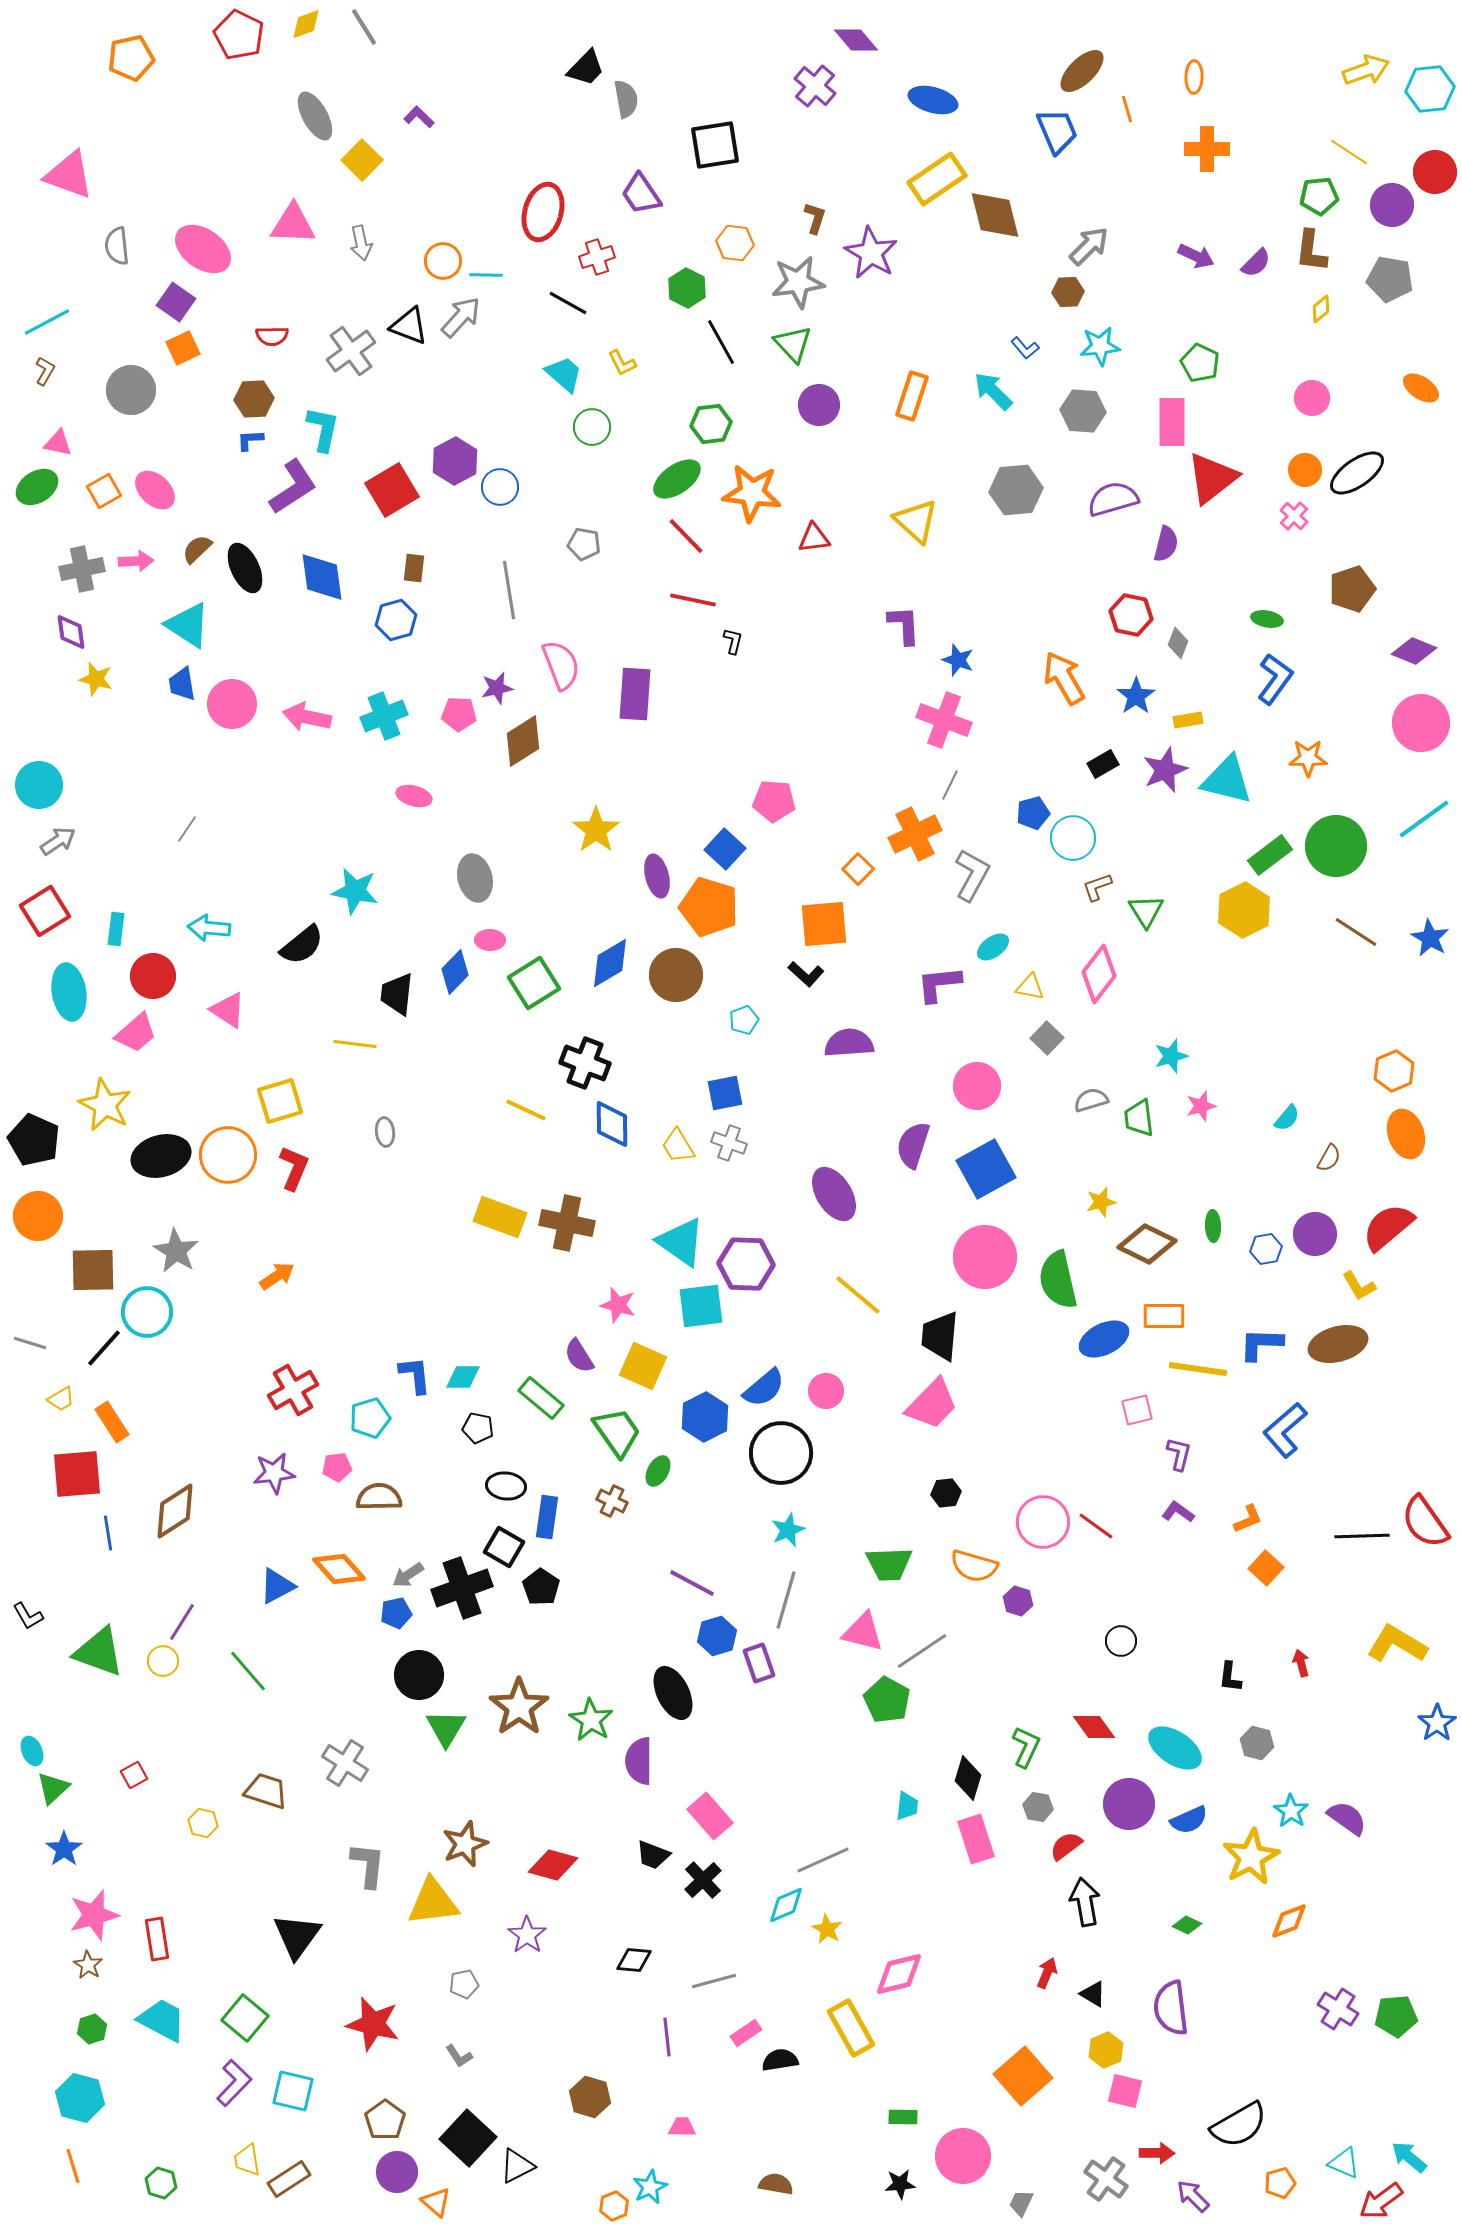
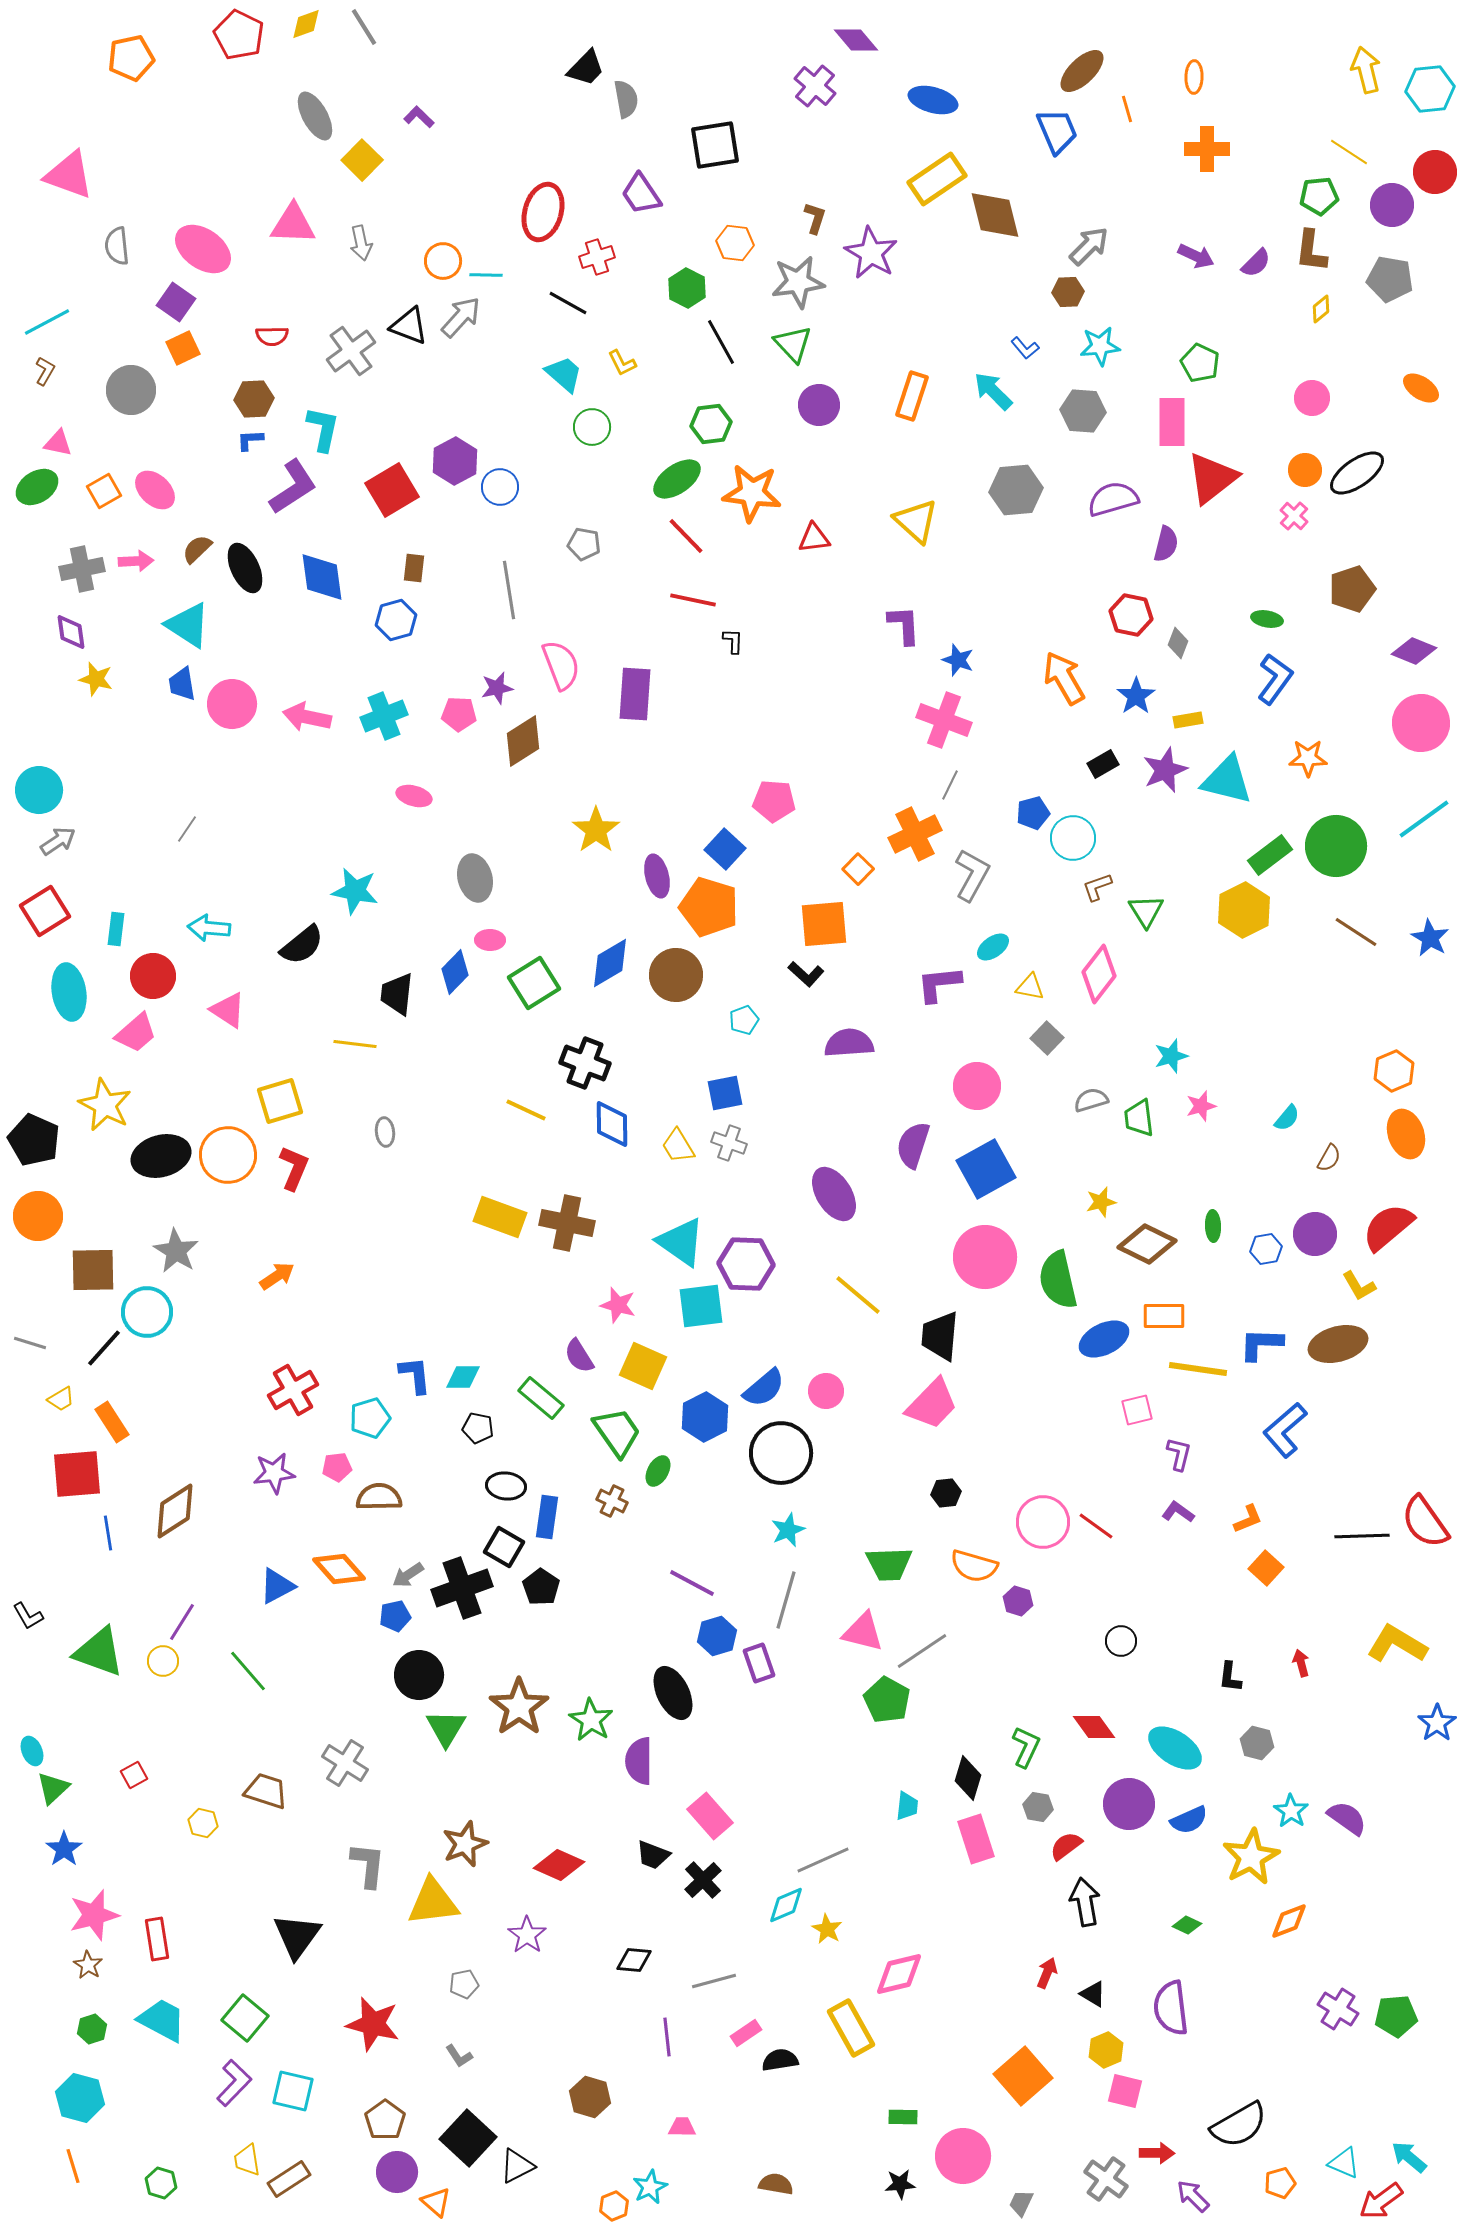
yellow arrow at (1366, 70): rotated 84 degrees counterclockwise
black L-shape at (733, 641): rotated 12 degrees counterclockwise
cyan circle at (39, 785): moved 5 px down
blue pentagon at (396, 1613): moved 1 px left, 3 px down
red diamond at (553, 1865): moved 6 px right; rotated 9 degrees clockwise
